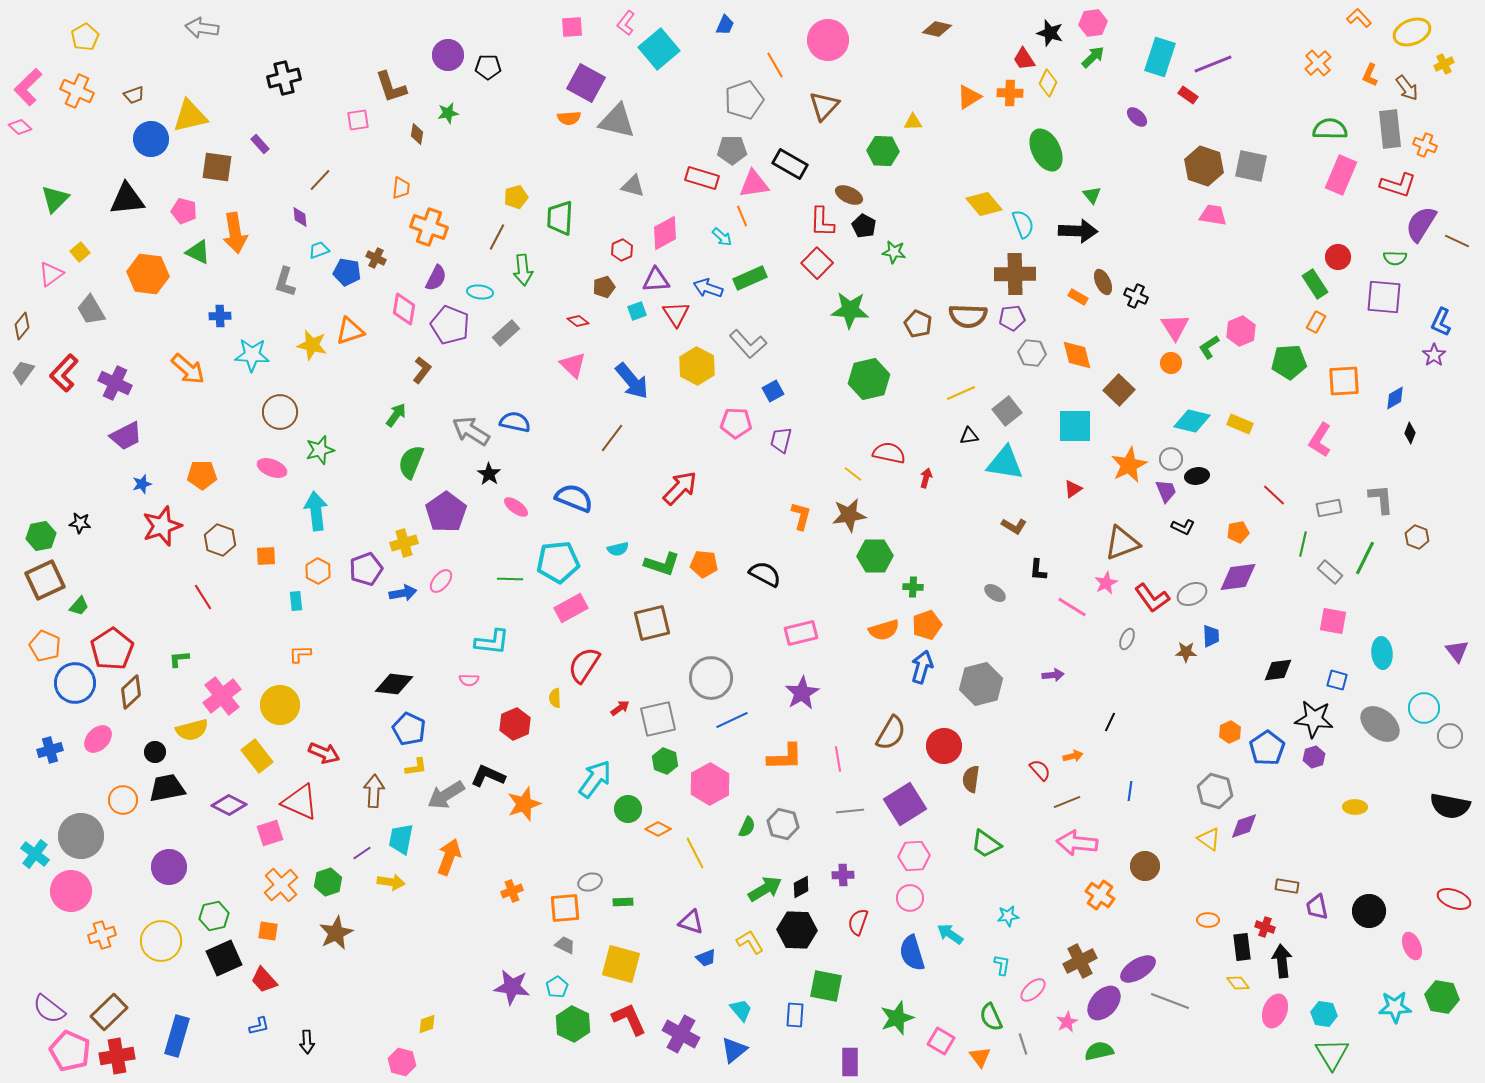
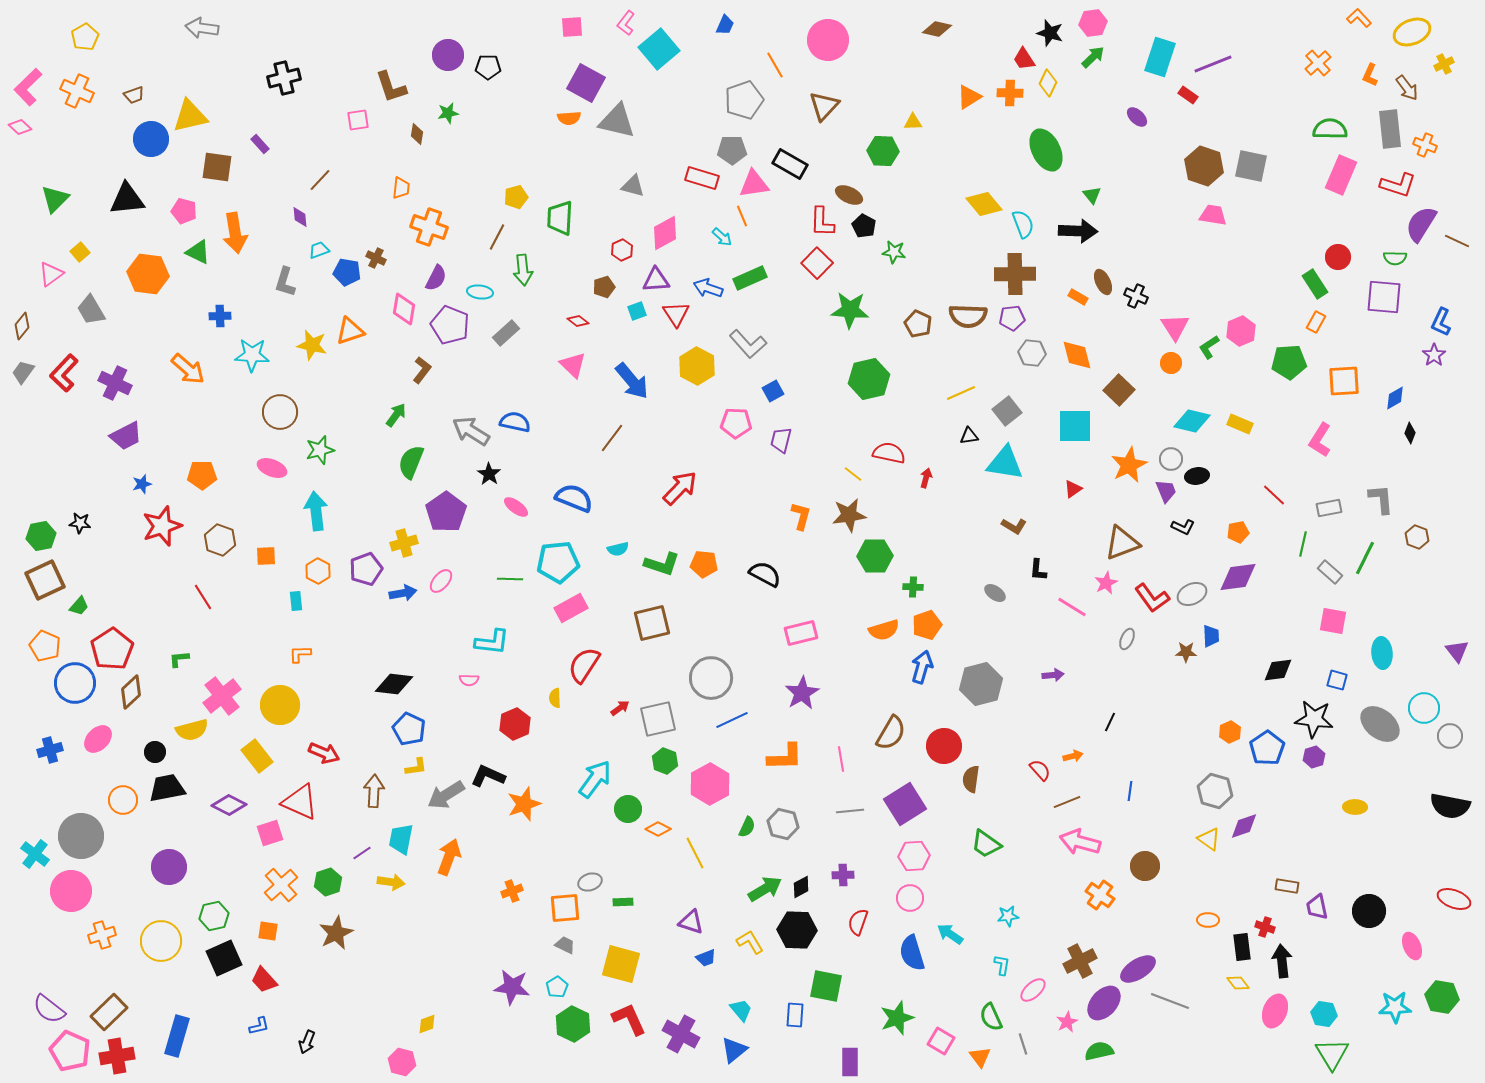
pink line at (838, 759): moved 3 px right
pink arrow at (1077, 843): moved 3 px right, 1 px up; rotated 9 degrees clockwise
black arrow at (307, 1042): rotated 25 degrees clockwise
